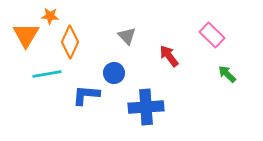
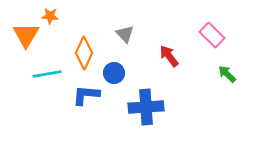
gray triangle: moved 2 px left, 2 px up
orange diamond: moved 14 px right, 11 px down
